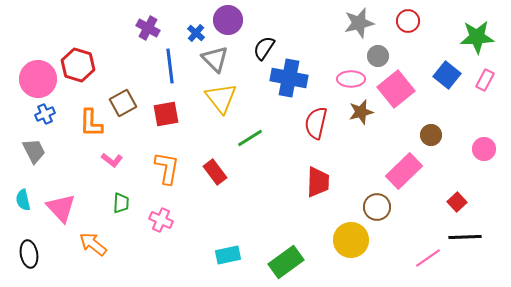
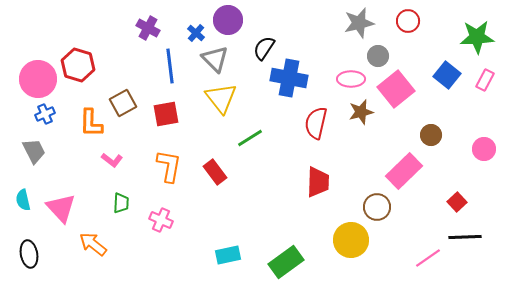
orange L-shape at (167, 168): moved 2 px right, 2 px up
